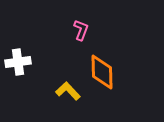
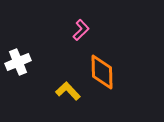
pink L-shape: rotated 25 degrees clockwise
white cross: rotated 15 degrees counterclockwise
